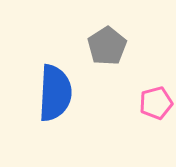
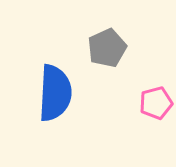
gray pentagon: moved 2 px down; rotated 9 degrees clockwise
